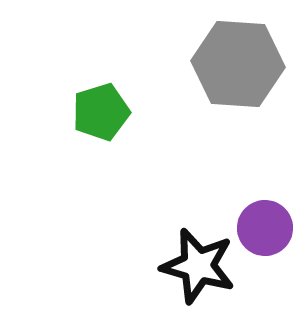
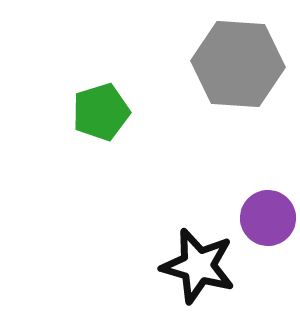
purple circle: moved 3 px right, 10 px up
